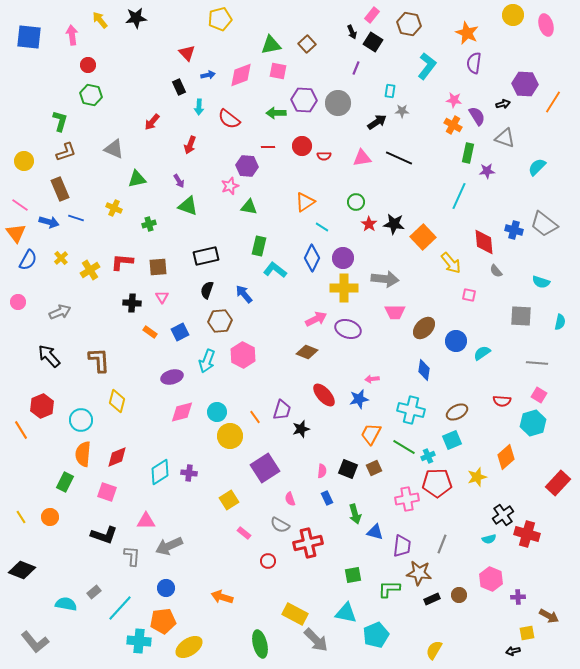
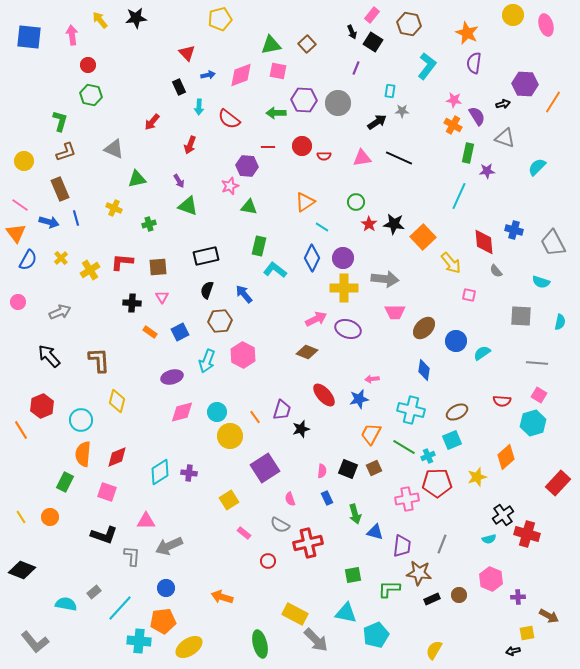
blue line at (76, 218): rotated 56 degrees clockwise
gray trapezoid at (544, 224): moved 9 px right, 19 px down; rotated 24 degrees clockwise
